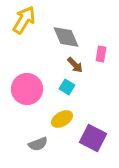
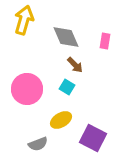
yellow arrow: rotated 16 degrees counterclockwise
pink rectangle: moved 4 px right, 13 px up
yellow ellipse: moved 1 px left, 1 px down
